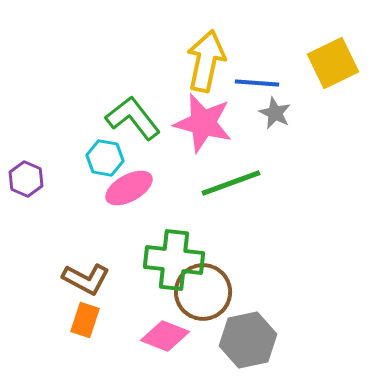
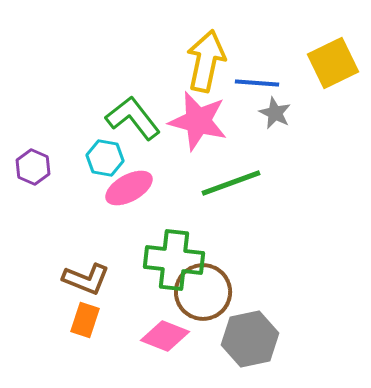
pink star: moved 5 px left, 2 px up
purple hexagon: moved 7 px right, 12 px up
brown L-shape: rotated 6 degrees counterclockwise
gray hexagon: moved 2 px right, 1 px up
